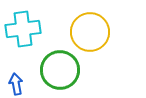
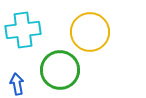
cyan cross: moved 1 px down
blue arrow: moved 1 px right
